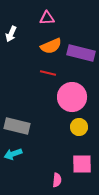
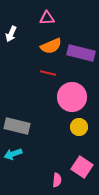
pink square: moved 3 px down; rotated 35 degrees clockwise
